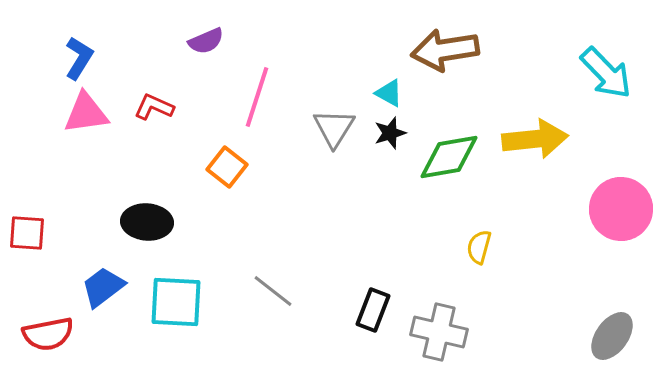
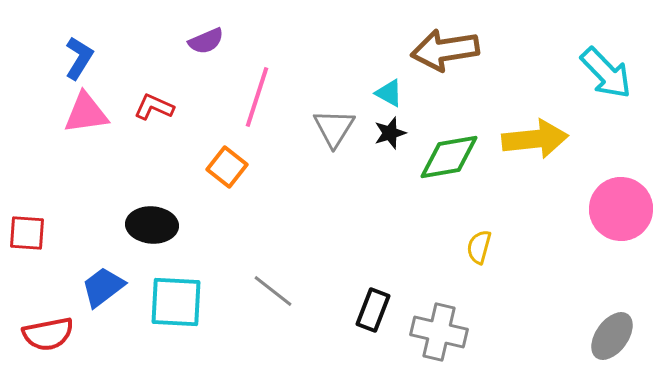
black ellipse: moved 5 px right, 3 px down
